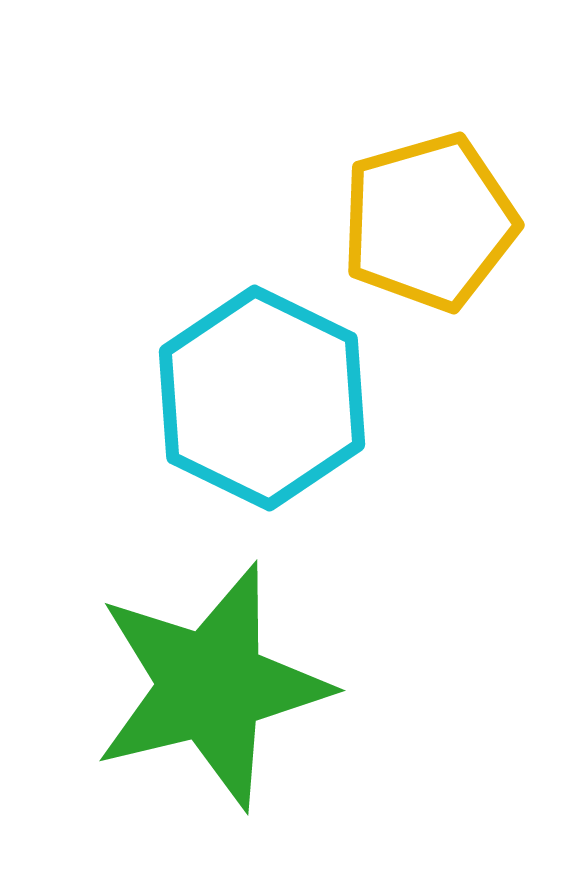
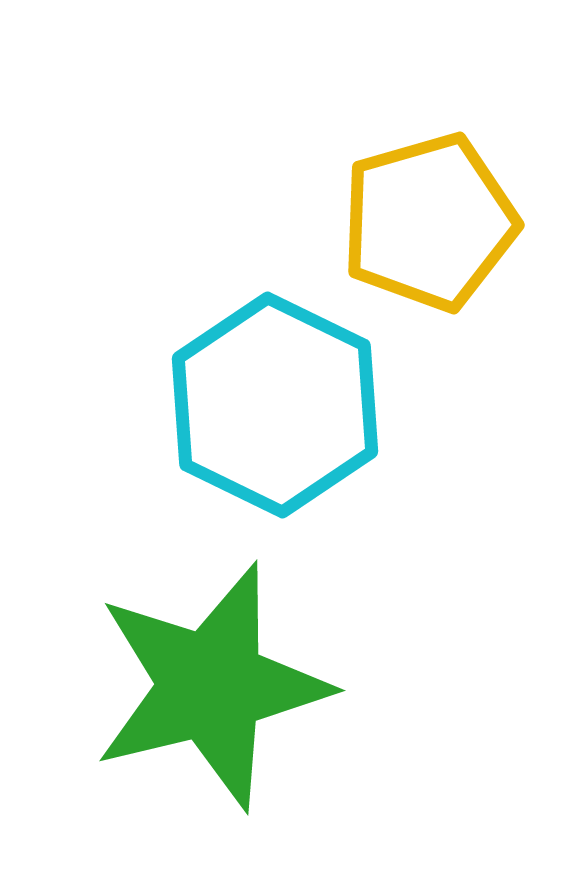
cyan hexagon: moved 13 px right, 7 px down
